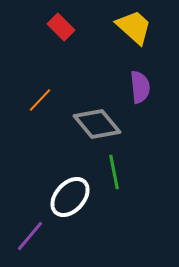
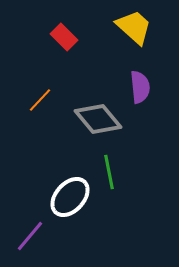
red rectangle: moved 3 px right, 10 px down
gray diamond: moved 1 px right, 5 px up
green line: moved 5 px left
